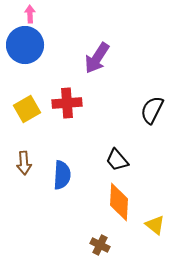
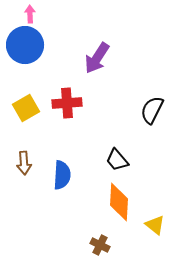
yellow square: moved 1 px left, 1 px up
